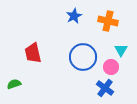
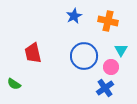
blue circle: moved 1 px right, 1 px up
green semicircle: rotated 128 degrees counterclockwise
blue cross: rotated 18 degrees clockwise
